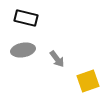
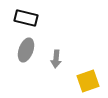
gray ellipse: moved 3 px right; rotated 60 degrees counterclockwise
gray arrow: moved 1 px left; rotated 42 degrees clockwise
